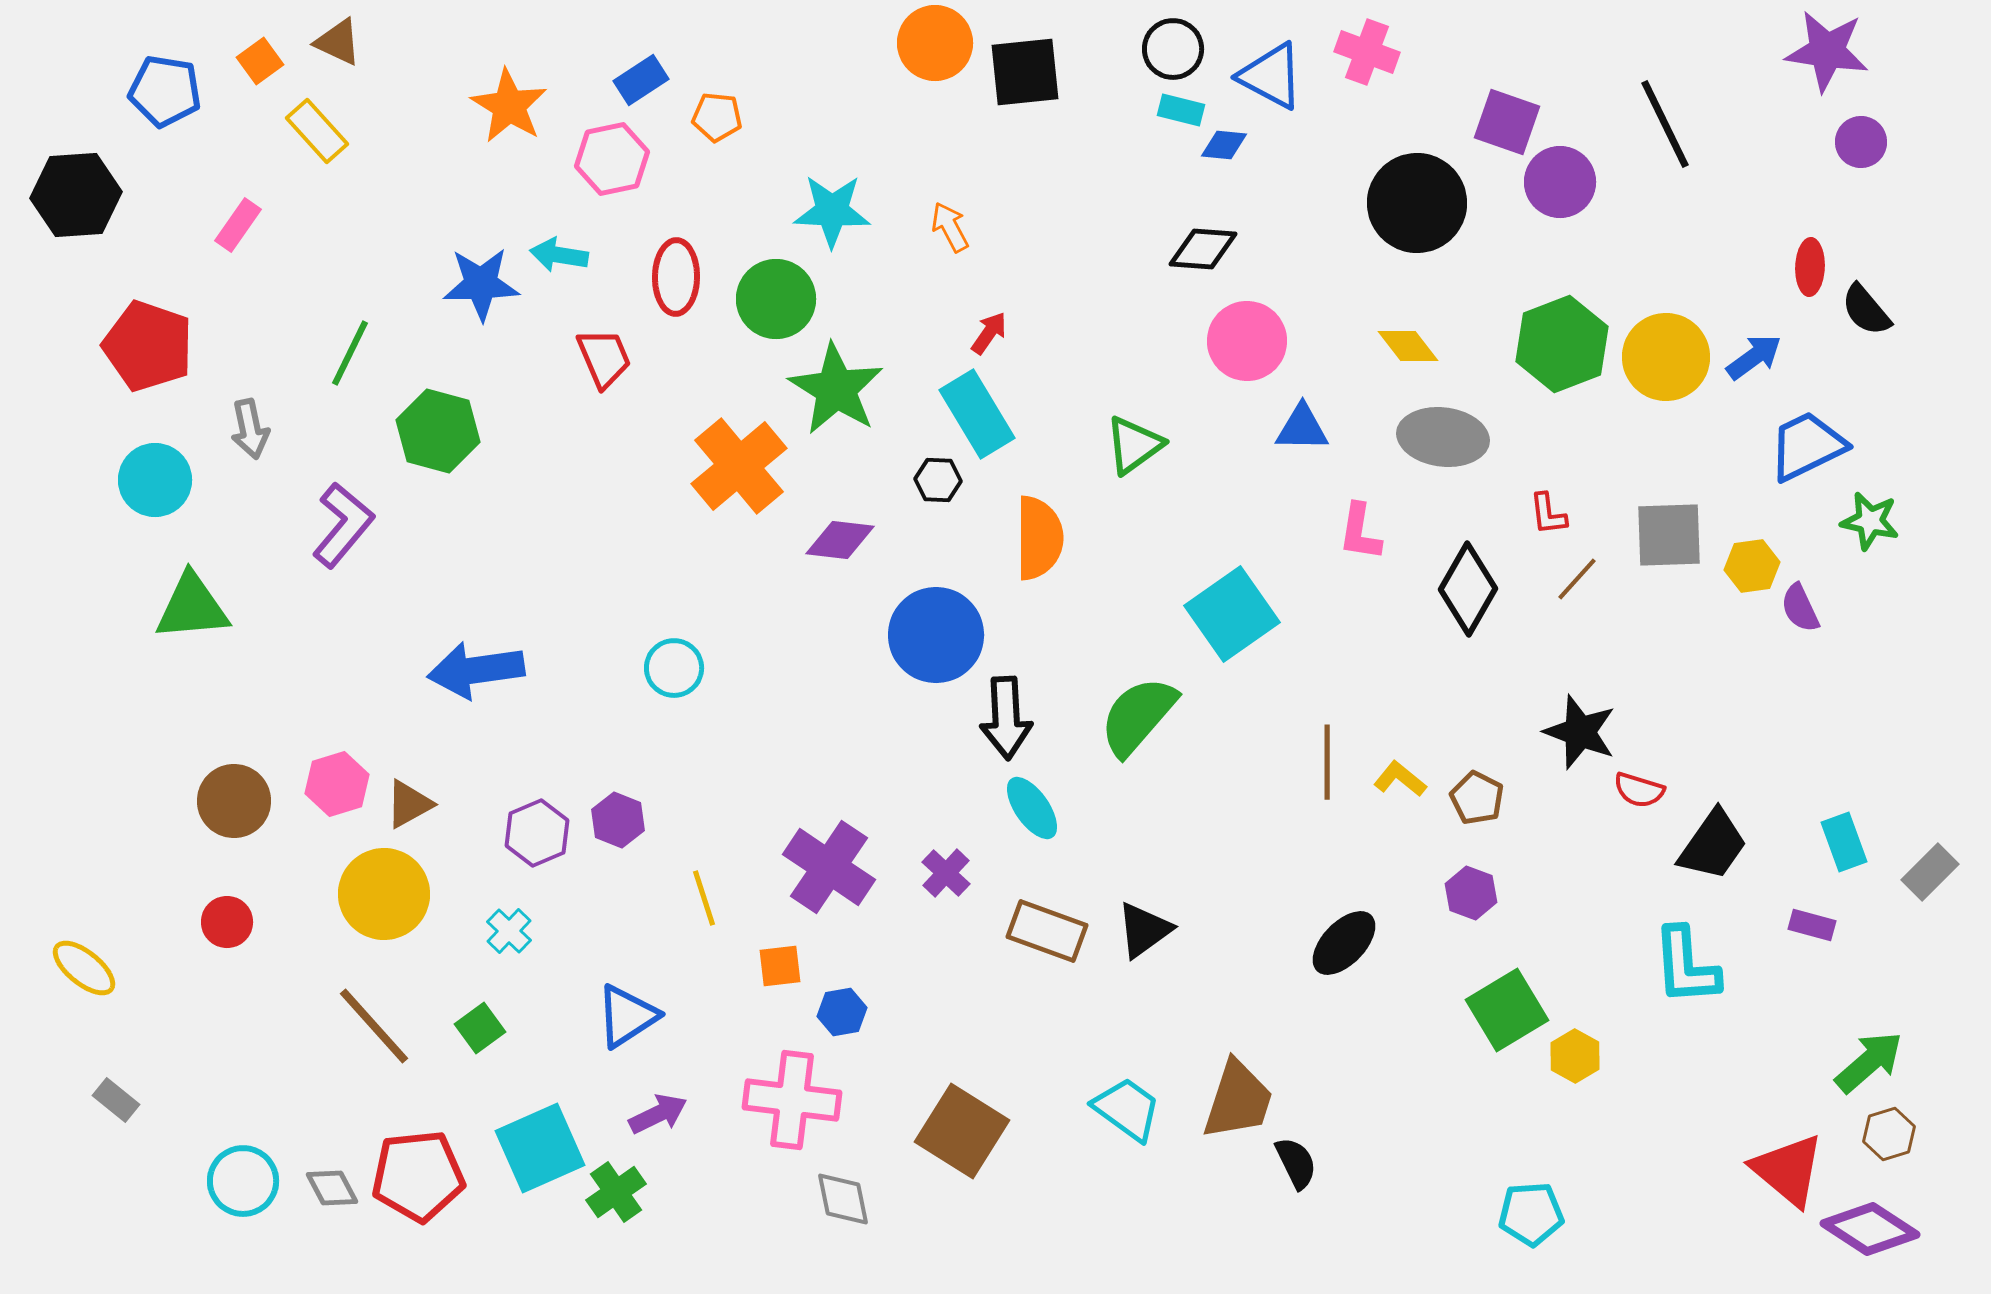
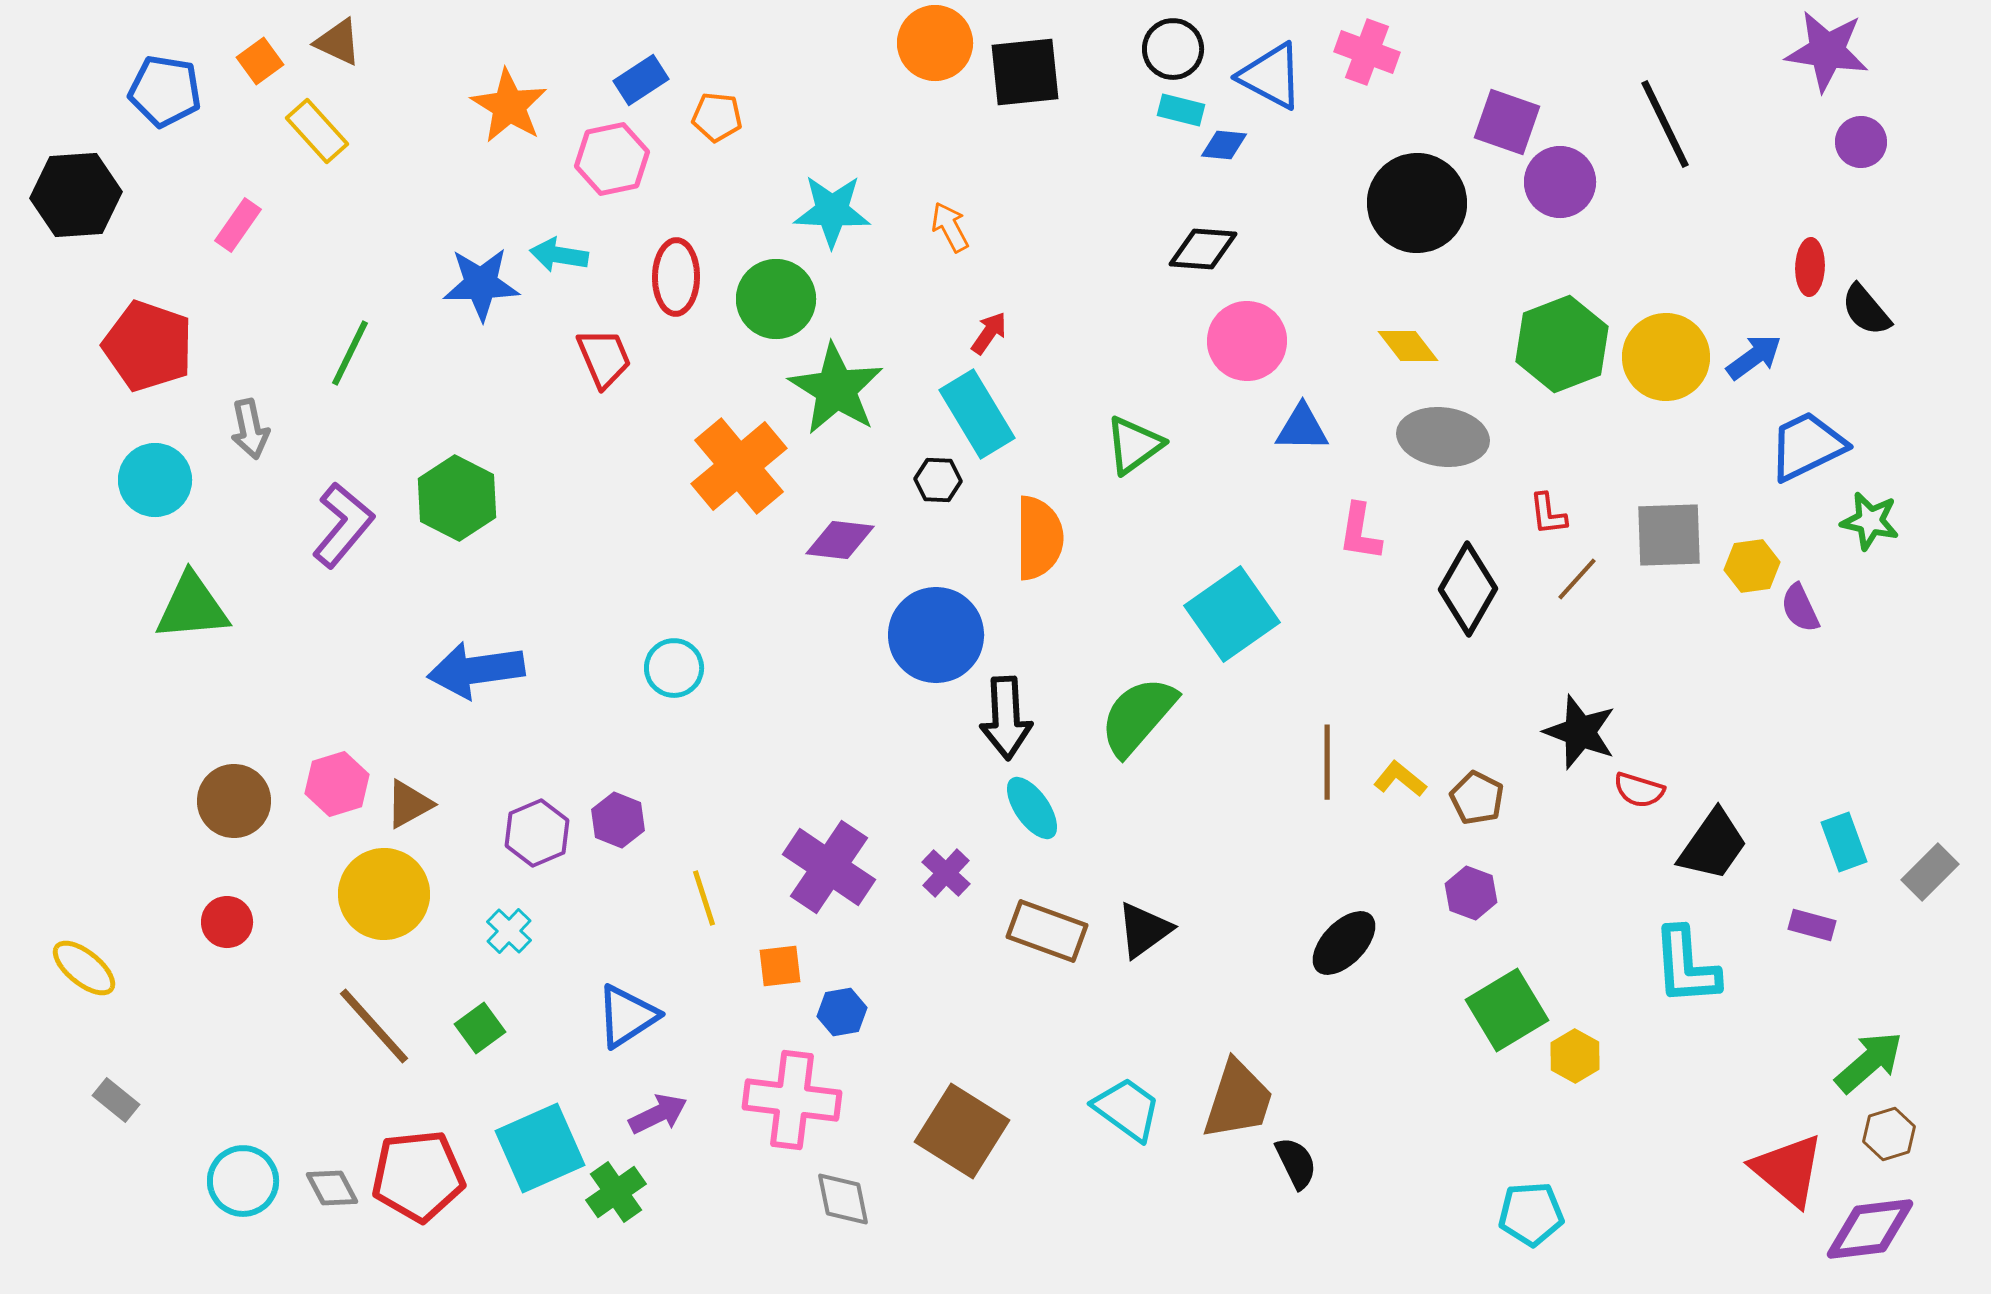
green hexagon at (438, 431): moved 19 px right, 67 px down; rotated 12 degrees clockwise
purple diamond at (1870, 1229): rotated 40 degrees counterclockwise
